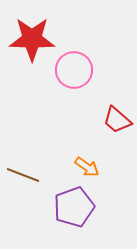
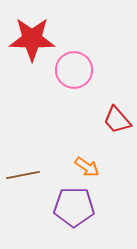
red trapezoid: rotated 8 degrees clockwise
brown line: rotated 32 degrees counterclockwise
purple pentagon: rotated 21 degrees clockwise
